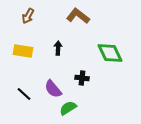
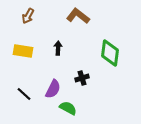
green diamond: rotated 32 degrees clockwise
black cross: rotated 24 degrees counterclockwise
purple semicircle: rotated 114 degrees counterclockwise
green semicircle: rotated 60 degrees clockwise
